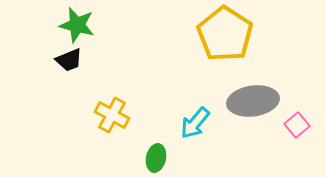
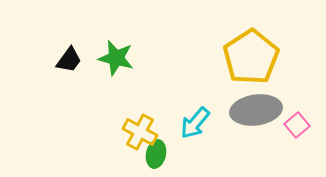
green star: moved 39 px right, 33 px down
yellow pentagon: moved 26 px right, 23 px down; rotated 6 degrees clockwise
black trapezoid: rotated 32 degrees counterclockwise
gray ellipse: moved 3 px right, 9 px down
yellow cross: moved 28 px right, 17 px down
green ellipse: moved 4 px up
